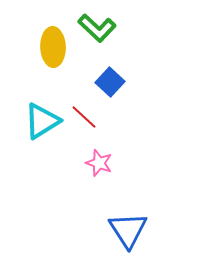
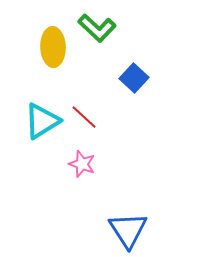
blue square: moved 24 px right, 4 px up
pink star: moved 17 px left, 1 px down
